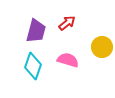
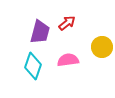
purple trapezoid: moved 4 px right, 1 px down
pink semicircle: rotated 25 degrees counterclockwise
